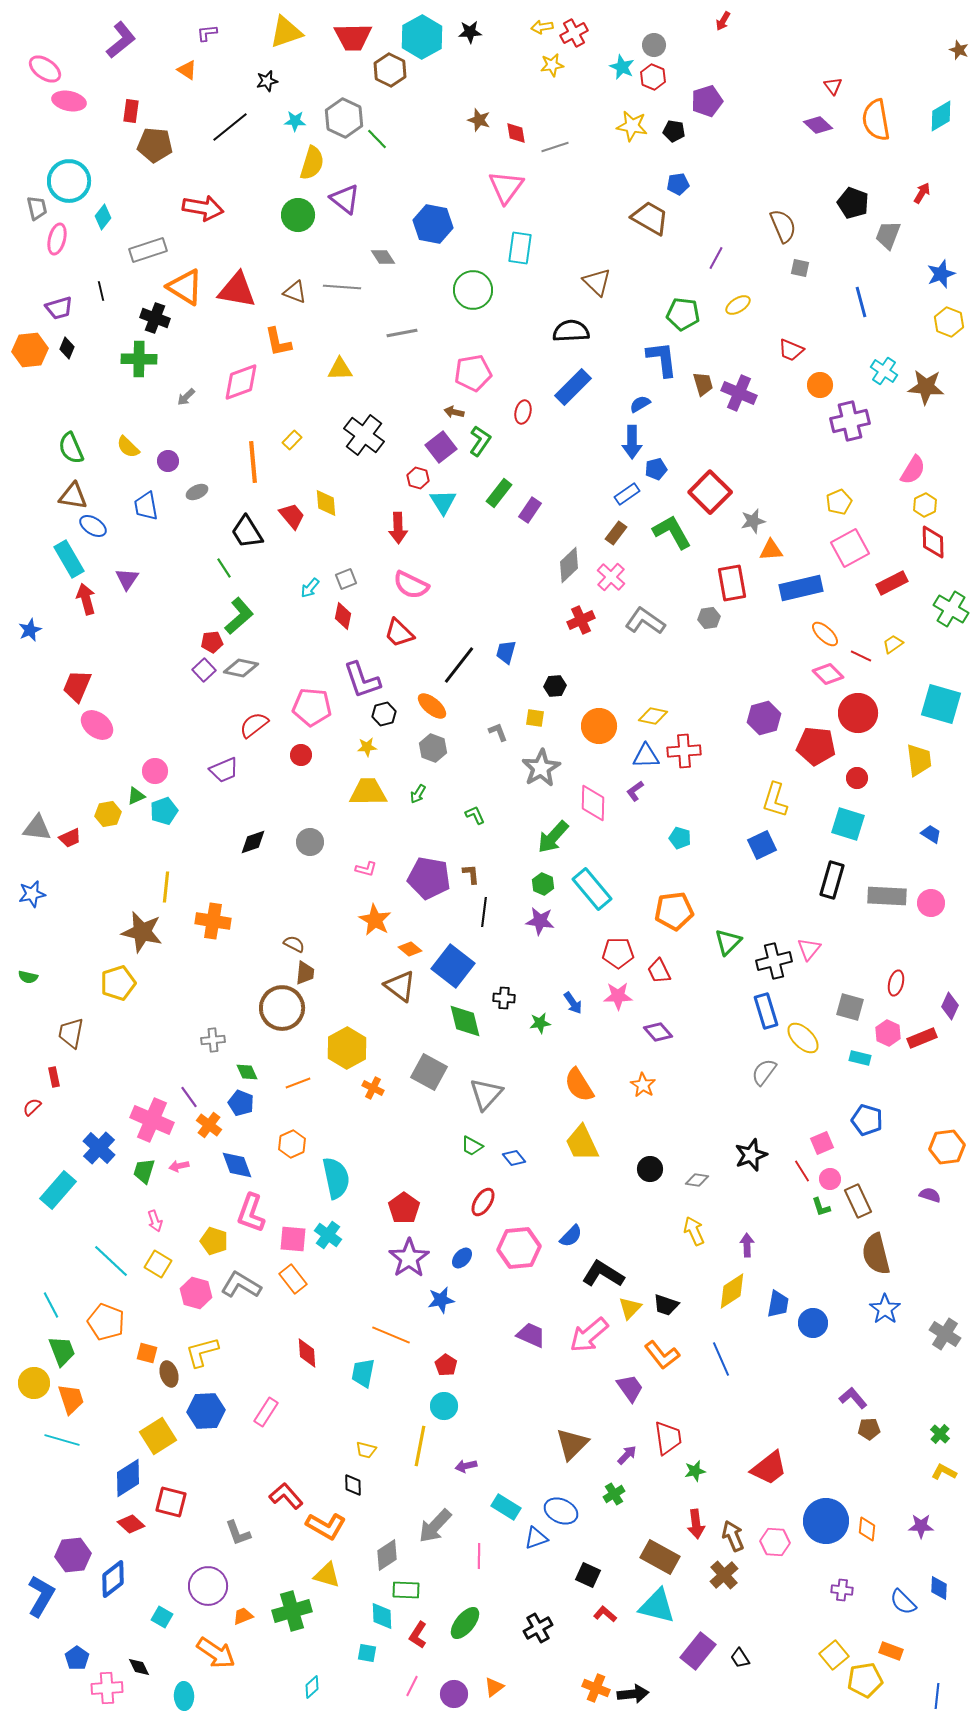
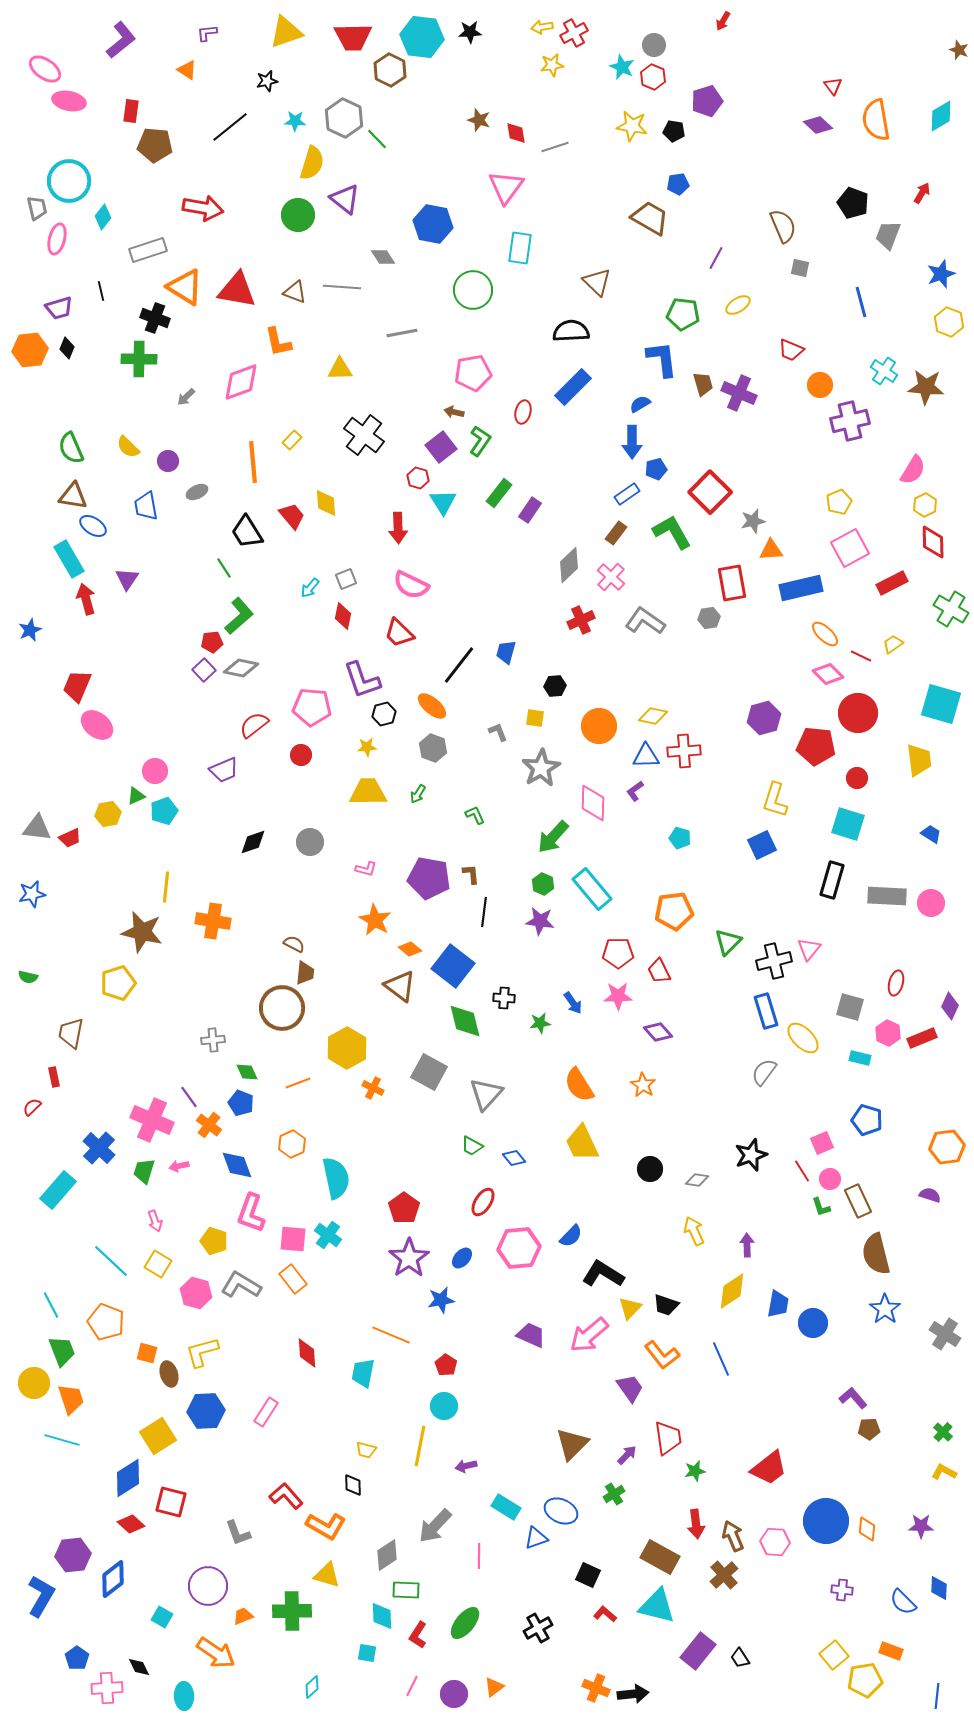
cyan hexagon at (422, 37): rotated 24 degrees counterclockwise
green cross at (940, 1434): moved 3 px right, 2 px up
green cross at (292, 1611): rotated 15 degrees clockwise
